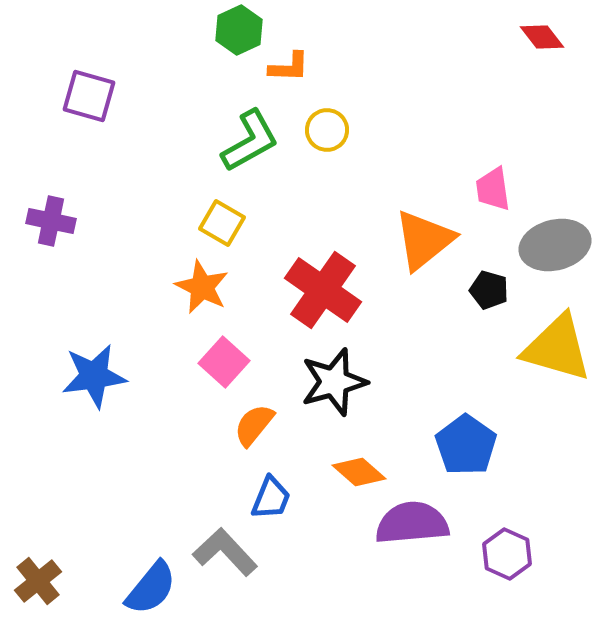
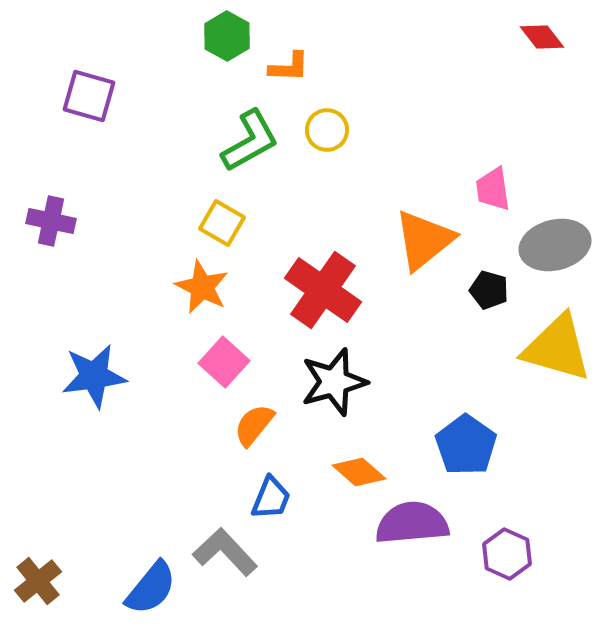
green hexagon: moved 12 px left, 6 px down; rotated 6 degrees counterclockwise
